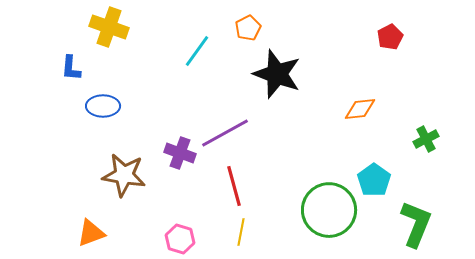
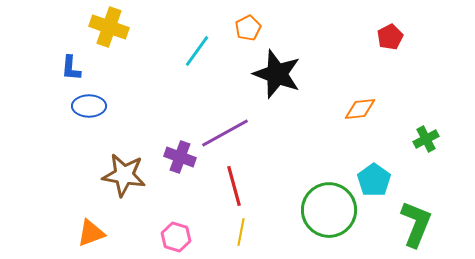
blue ellipse: moved 14 px left
purple cross: moved 4 px down
pink hexagon: moved 4 px left, 2 px up
